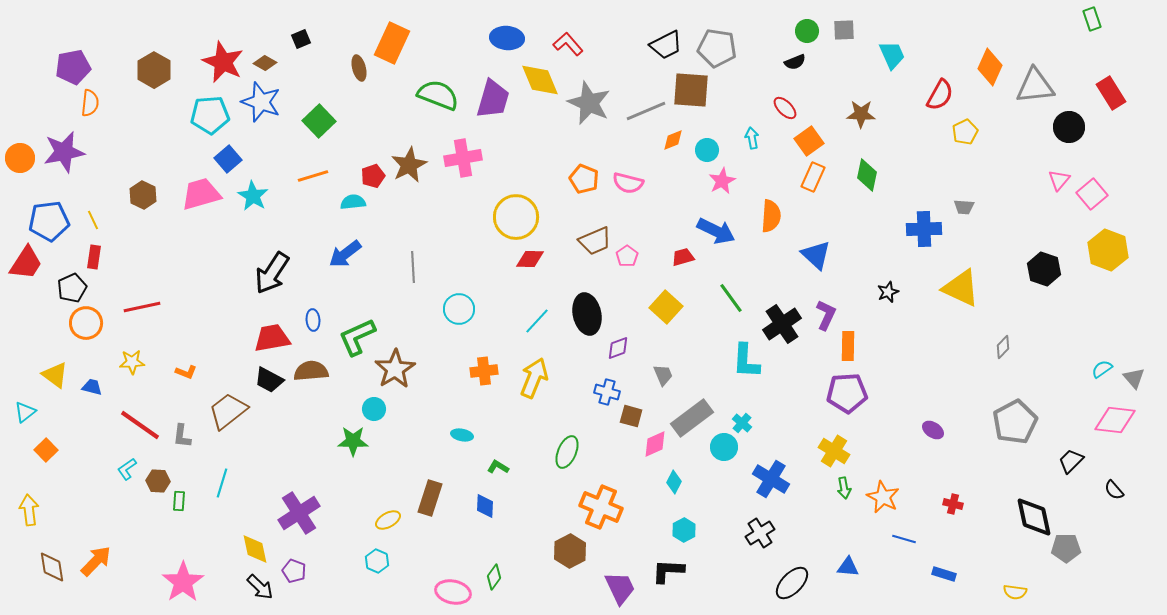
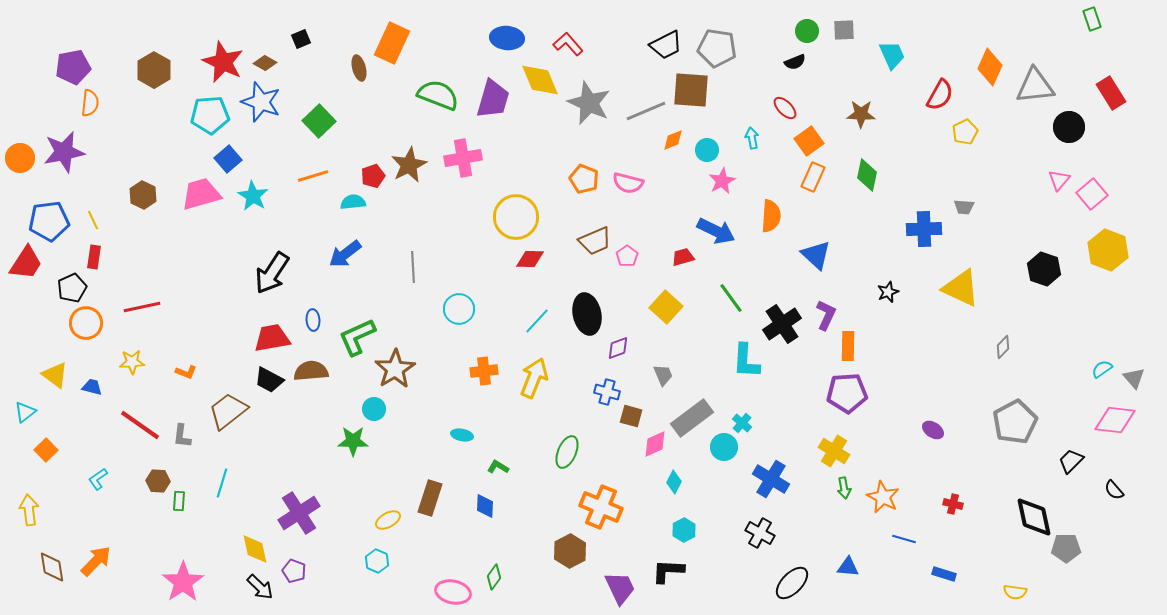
cyan L-shape at (127, 469): moved 29 px left, 10 px down
black cross at (760, 533): rotated 28 degrees counterclockwise
